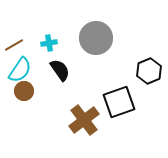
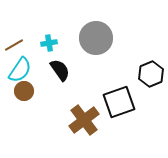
black hexagon: moved 2 px right, 3 px down
